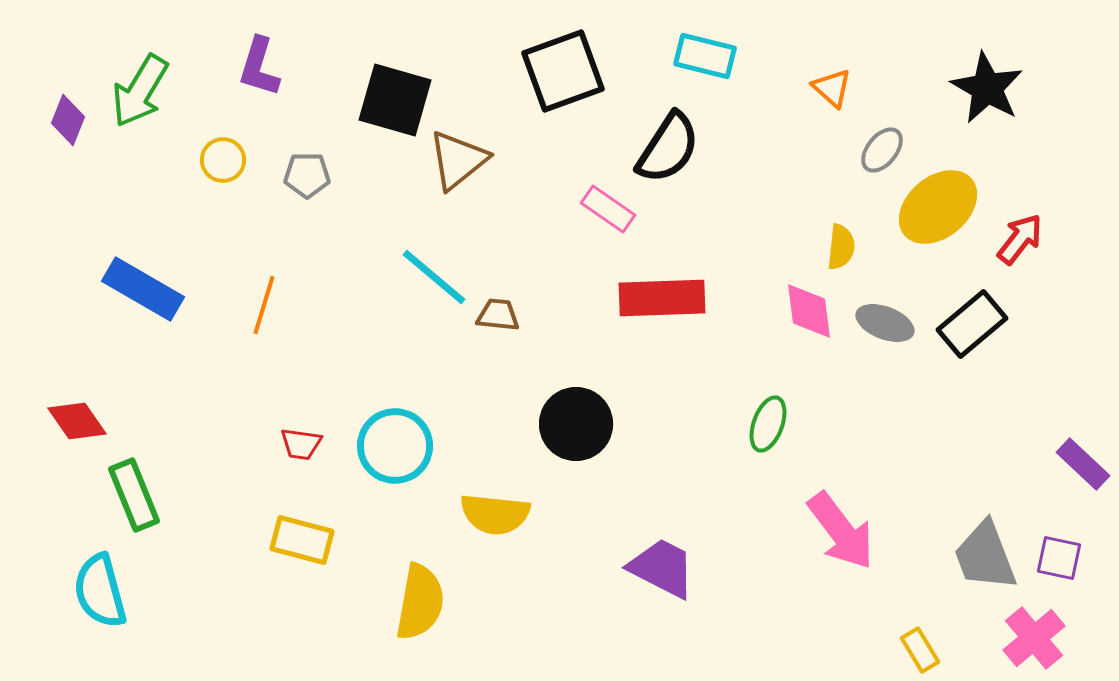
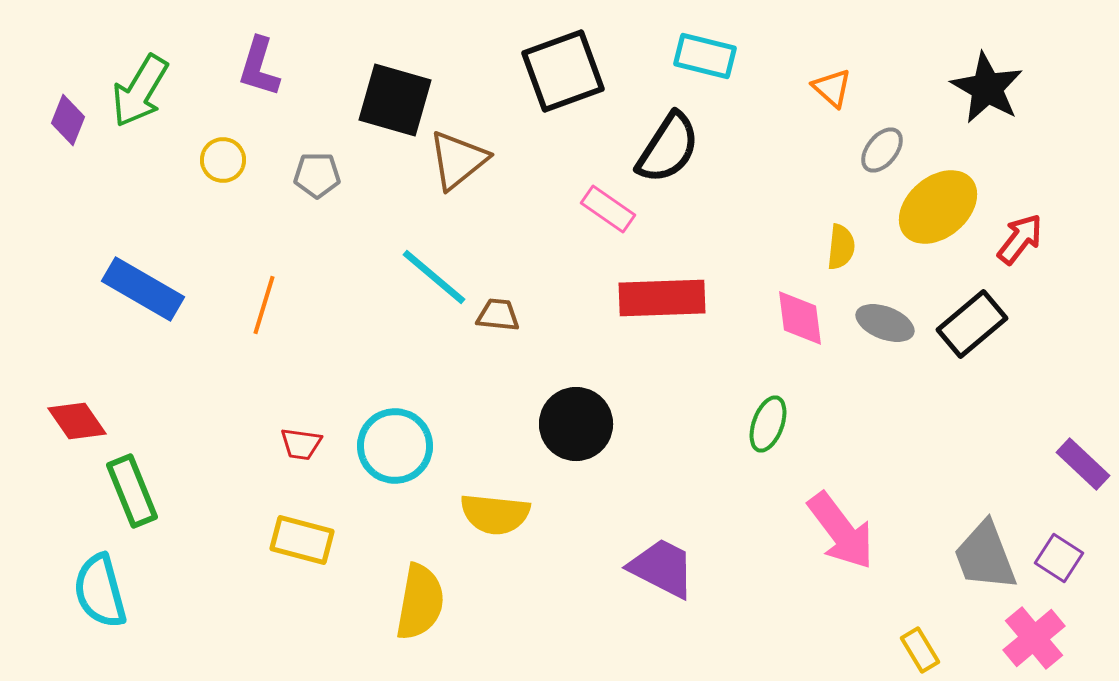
gray pentagon at (307, 175): moved 10 px right
pink diamond at (809, 311): moved 9 px left, 7 px down
green rectangle at (134, 495): moved 2 px left, 4 px up
purple square at (1059, 558): rotated 21 degrees clockwise
